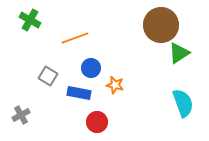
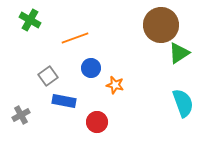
gray square: rotated 24 degrees clockwise
blue rectangle: moved 15 px left, 8 px down
